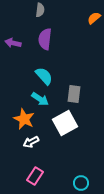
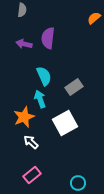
gray semicircle: moved 18 px left
purple semicircle: moved 3 px right, 1 px up
purple arrow: moved 11 px right, 1 px down
cyan semicircle: rotated 18 degrees clockwise
gray rectangle: moved 7 px up; rotated 48 degrees clockwise
cyan arrow: rotated 144 degrees counterclockwise
orange star: moved 2 px up; rotated 25 degrees clockwise
white arrow: rotated 70 degrees clockwise
pink rectangle: moved 3 px left, 1 px up; rotated 18 degrees clockwise
cyan circle: moved 3 px left
